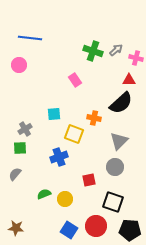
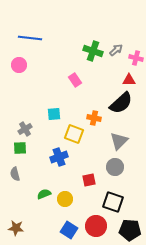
gray semicircle: rotated 56 degrees counterclockwise
